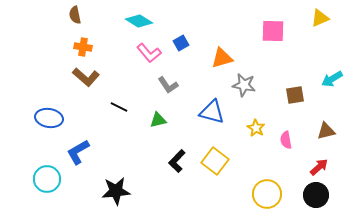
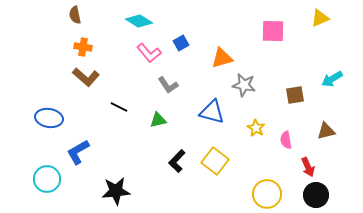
red arrow: moved 11 px left; rotated 108 degrees clockwise
